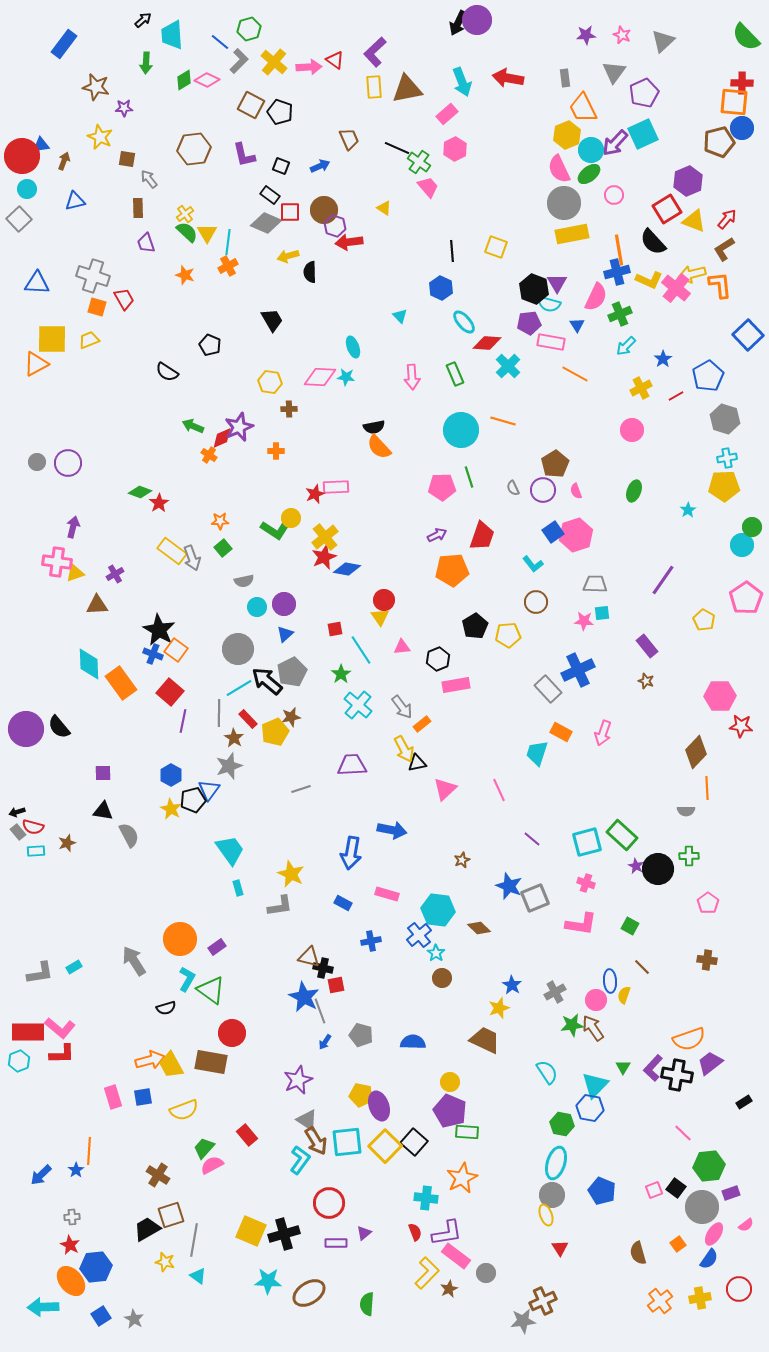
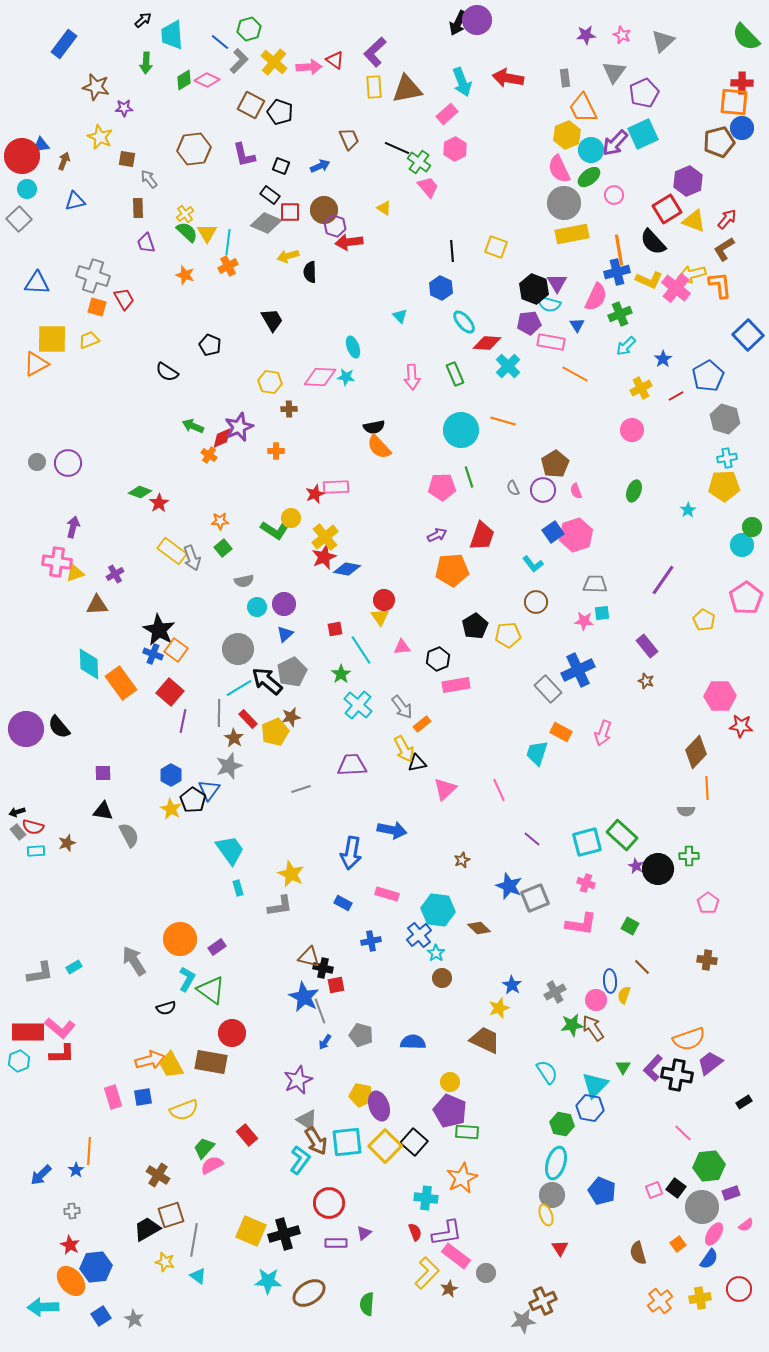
green ellipse at (589, 174): moved 3 px down
black pentagon at (193, 800): rotated 25 degrees counterclockwise
gray cross at (72, 1217): moved 6 px up
